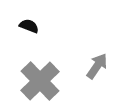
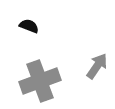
gray cross: rotated 24 degrees clockwise
